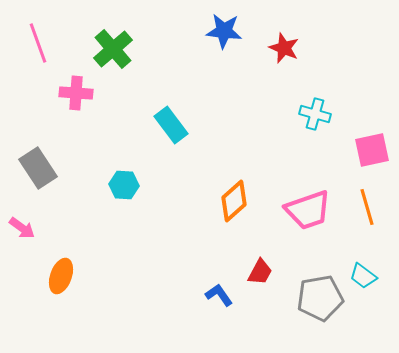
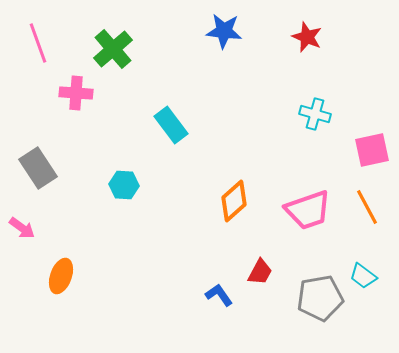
red star: moved 23 px right, 11 px up
orange line: rotated 12 degrees counterclockwise
